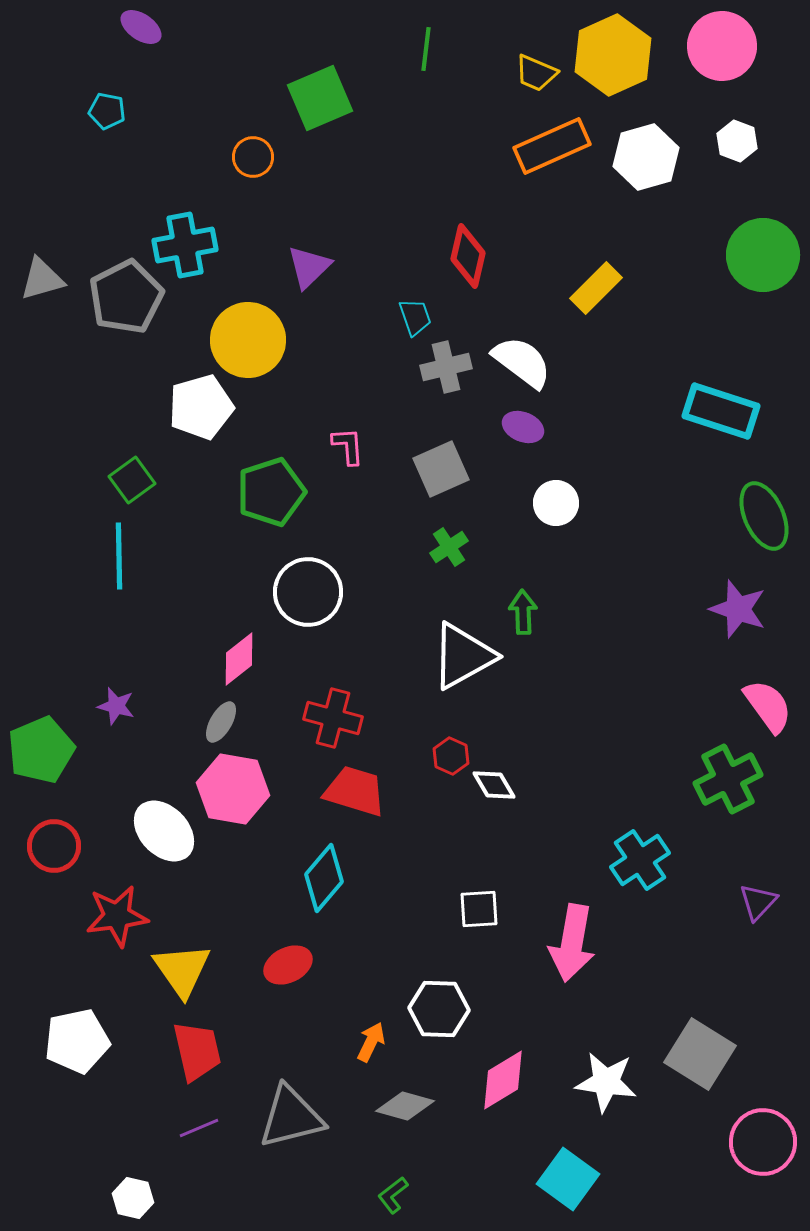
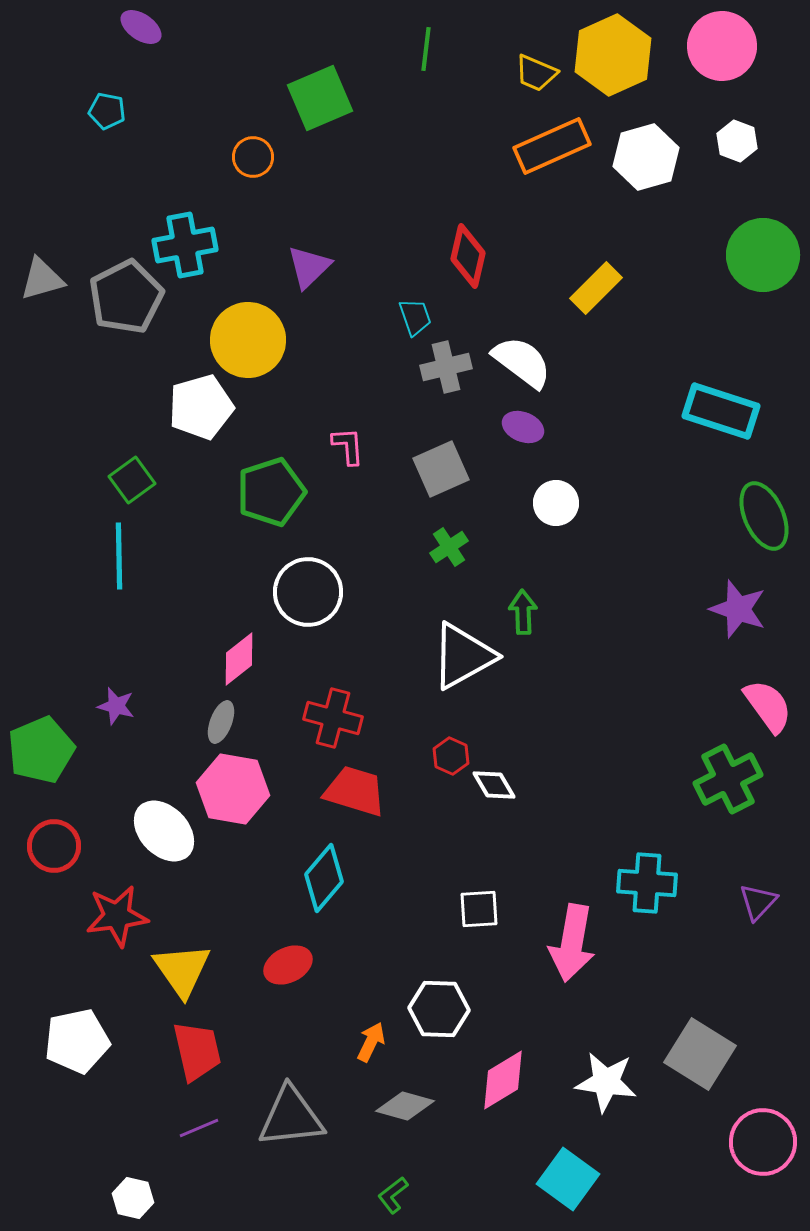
gray ellipse at (221, 722): rotated 9 degrees counterclockwise
cyan cross at (640, 860): moved 7 px right, 23 px down; rotated 38 degrees clockwise
gray triangle at (291, 1117): rotated 8 degrees clockwise
